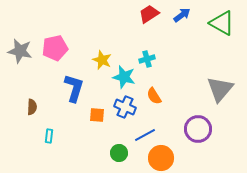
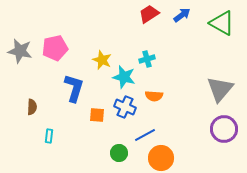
orange semicircle: rotated 54 degrees counterclockwise
purple circle: moved 26 px right
